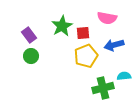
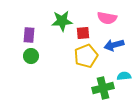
green star: moved 5 px up; rotated 25 degrees clockwise
purple rectangle: rotated 42 degrees clockwise
